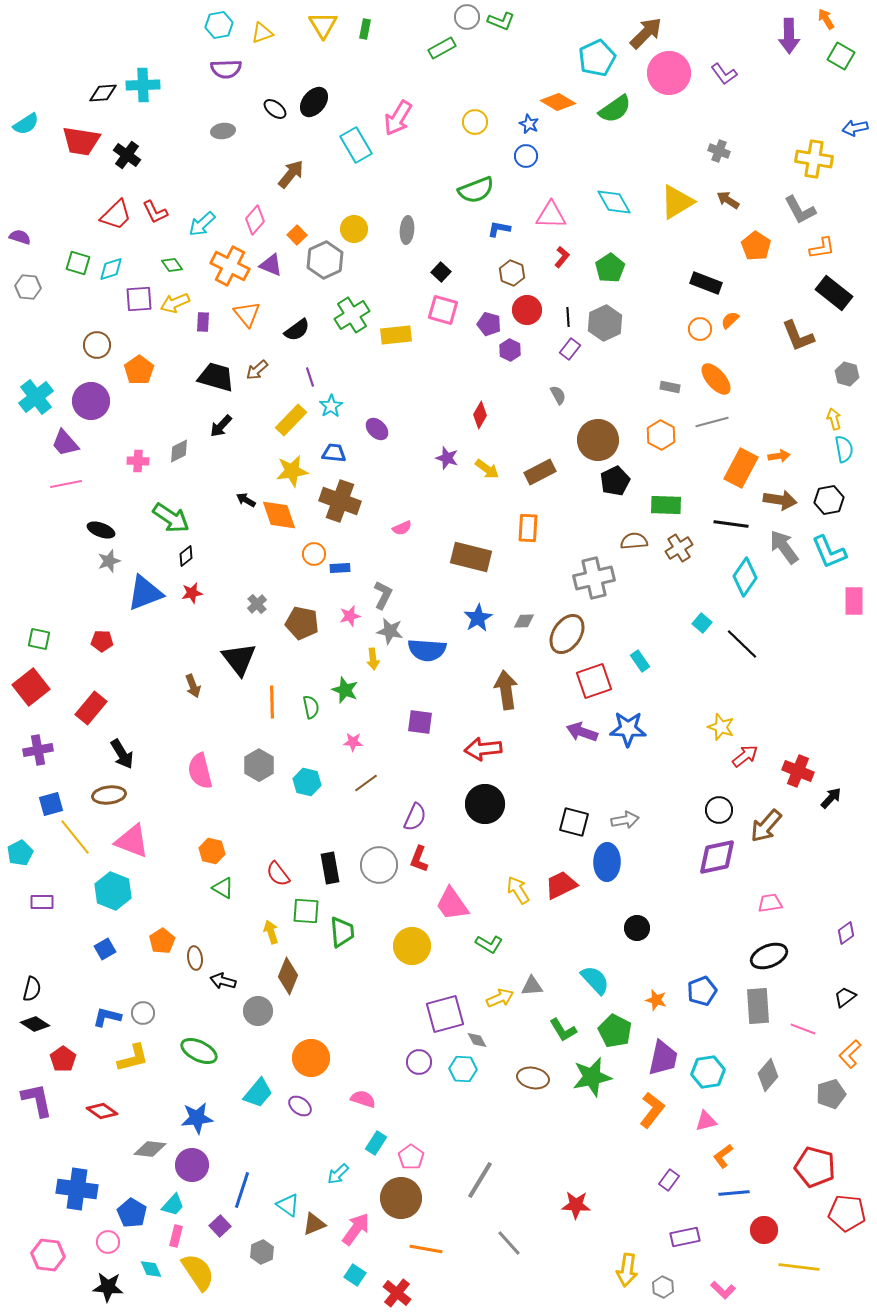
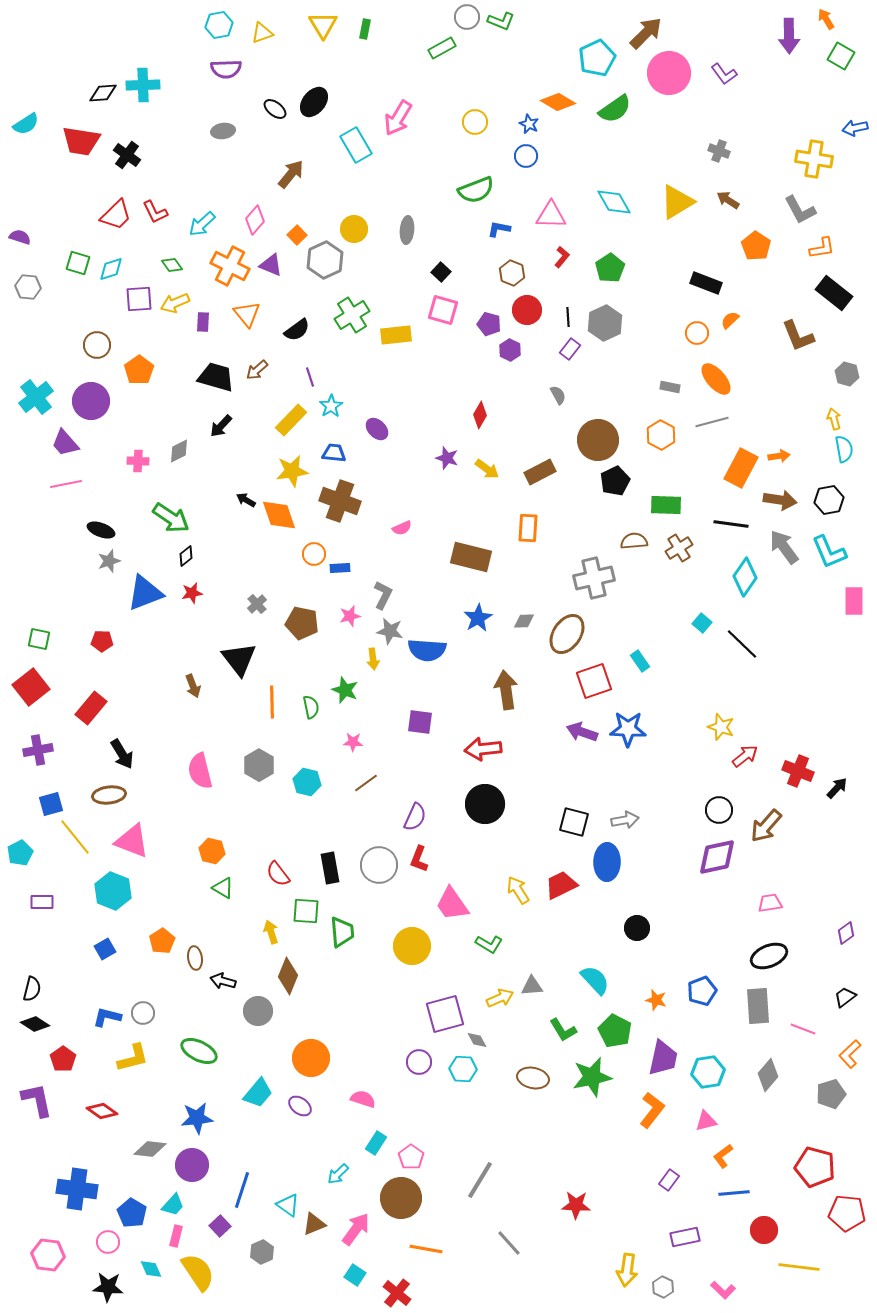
orange circle at (700, 329): moved 3 px left, 4 px down
black arrow at (831, 798): moved 6 px right, 10 px up
